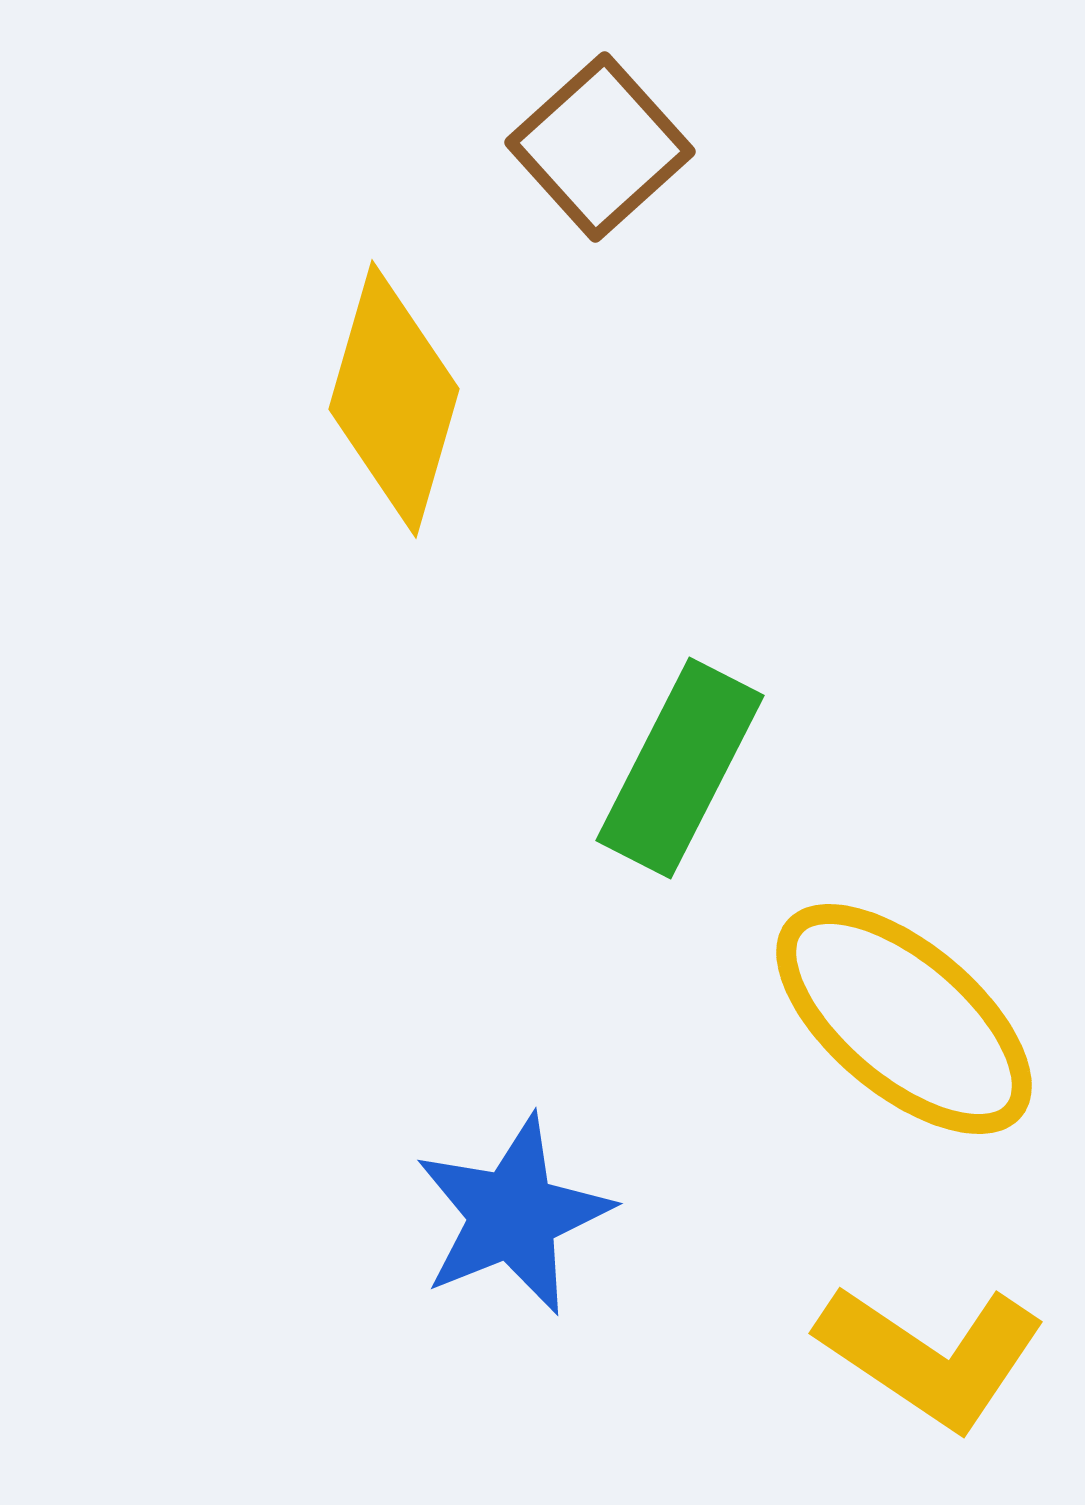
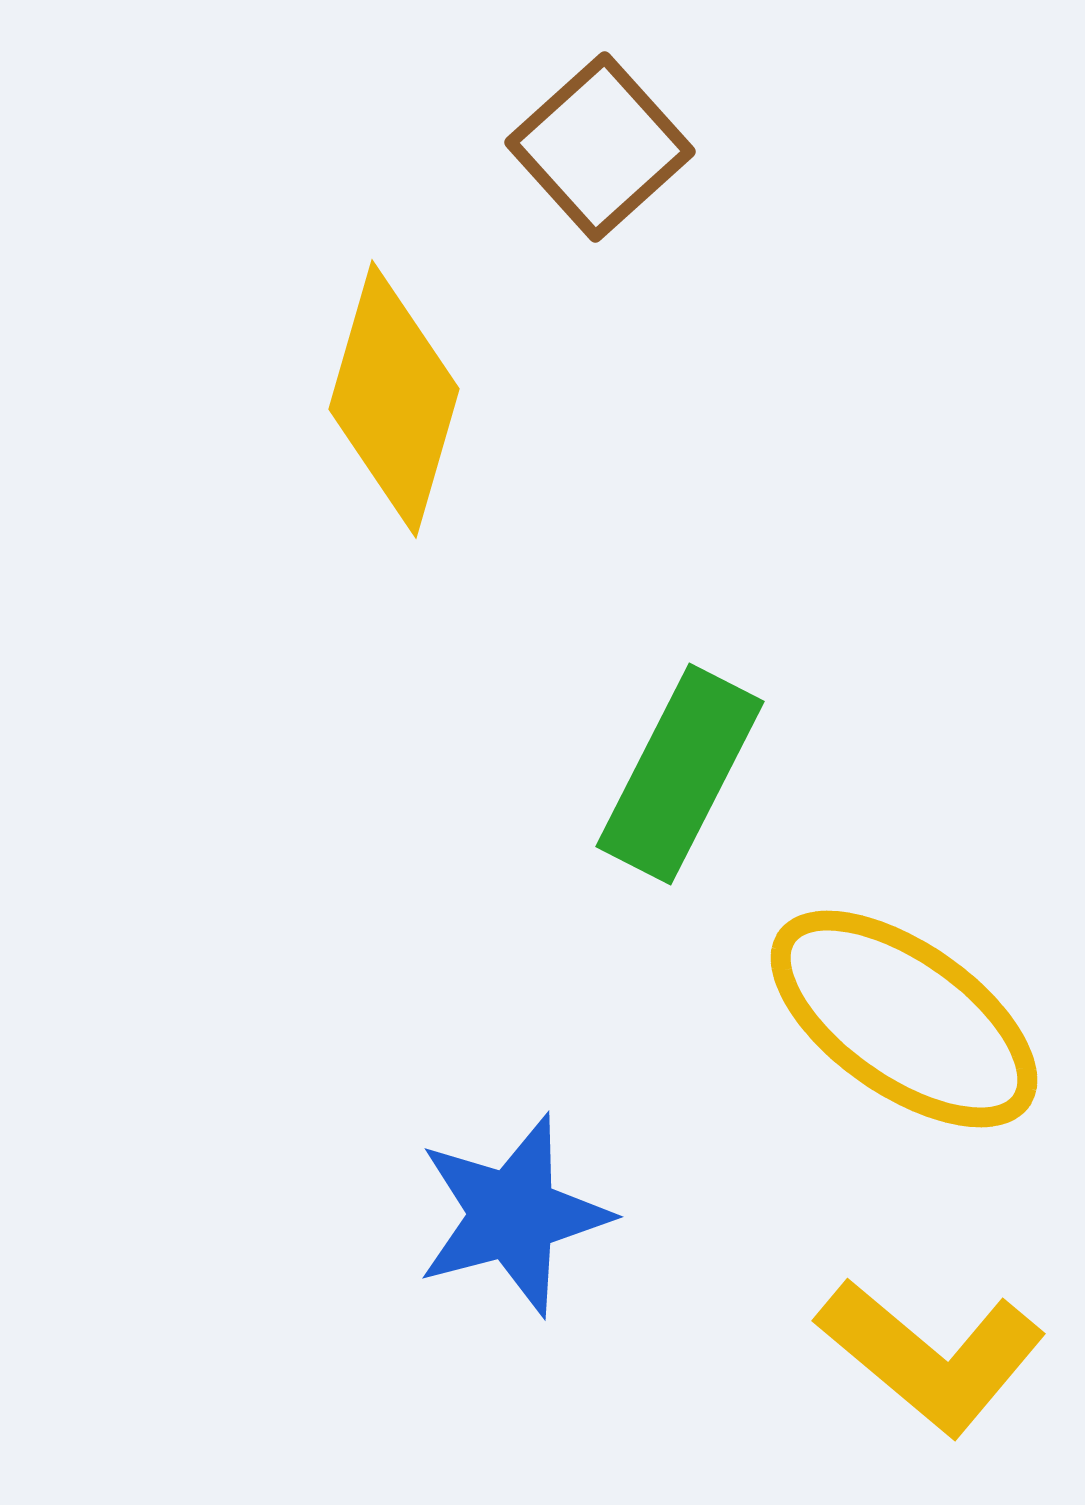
green rectangle: moved 6 px down
yellow ellipse: rotated 5 degrees counterclockwise
blue star: rotated 7 degrees clockwise
yellow L-shape: rotated 6 degrees clockwise
